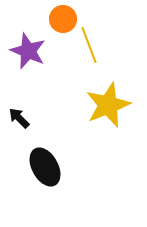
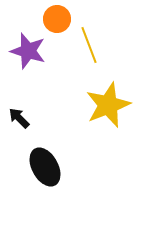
orange circle: moved 6 px left
purple star: rotated 6 degrees counterclockwise
